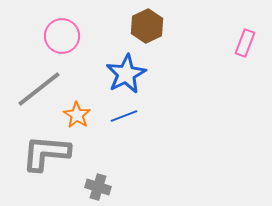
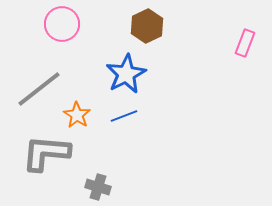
pink circle: moved 12 px up
